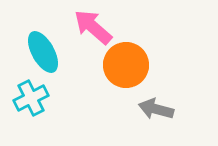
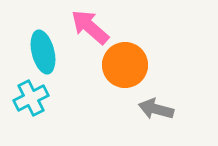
pink arrow: moved 3 px left
cyan ellipse: rotated 15 degrees clockwise
orange circle: moved 1 px left
